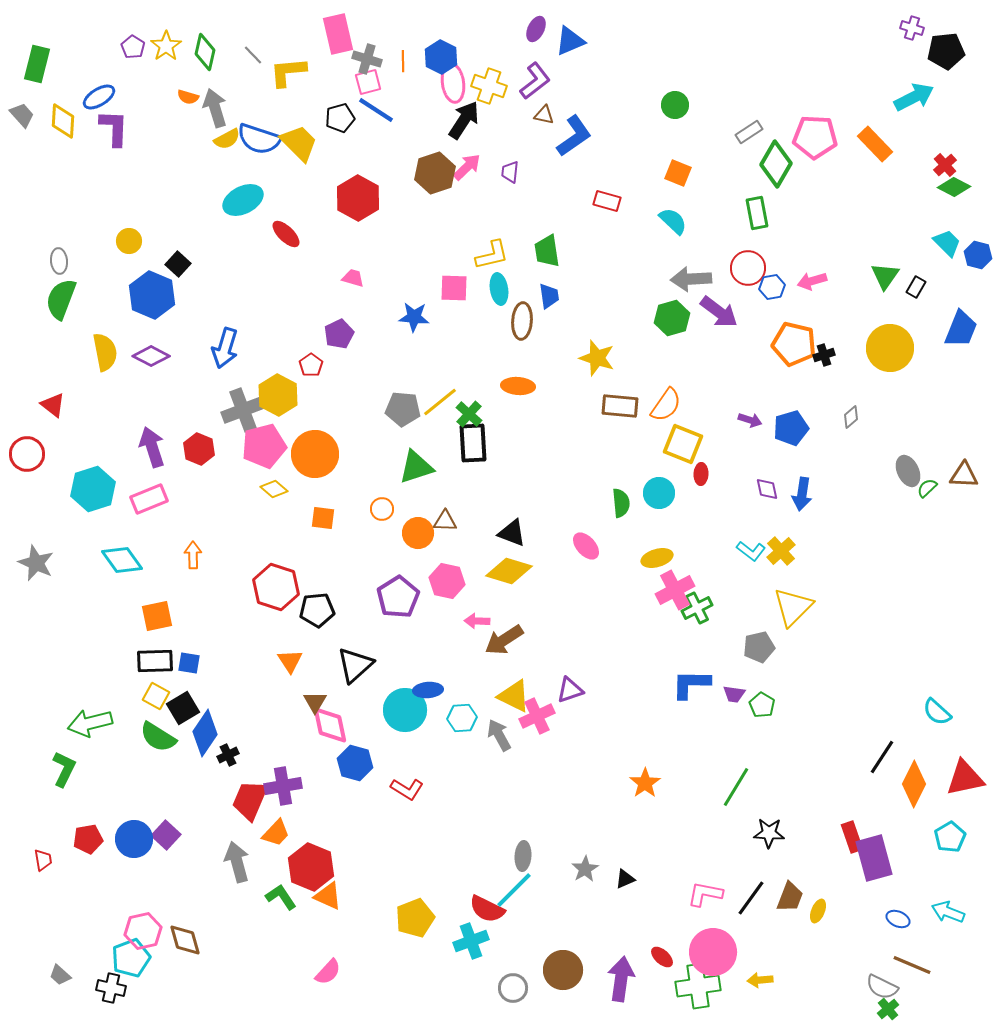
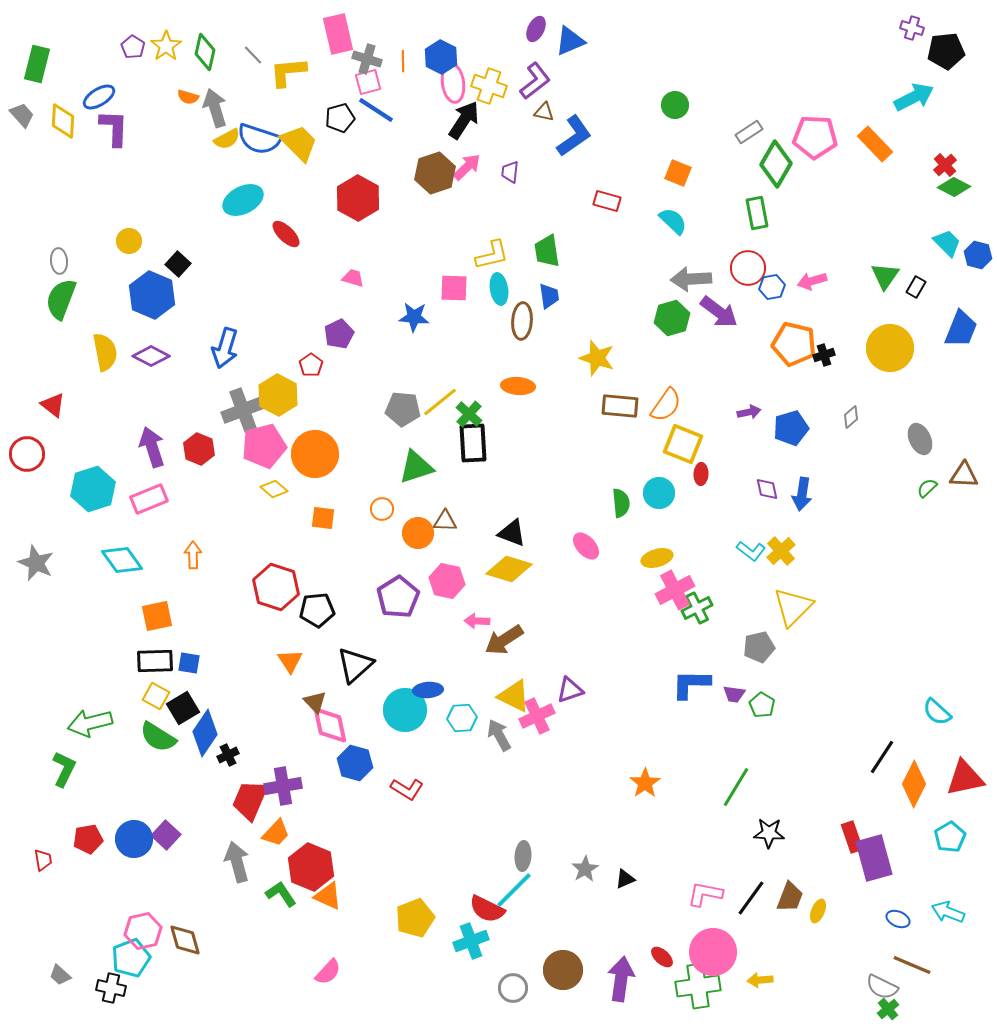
brown triangle at (544, 115): moved 3 px up
purple arrow at (750, 420): moved 1 px left, 8 px up; rotated 30 degrees counterclockwise
gray ellipse at (908, 471): moved 12 px right, 32 px up
yellow diamond at (509, 571): moved 2 px up
brown triangle at (315, 702): rotated 15 degrees counterclockwise
green L-shape at (281, 897): moved 3 px up
